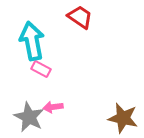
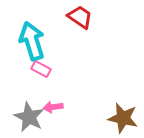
cyan arrow: rotated 6 degrees counterclockwise
